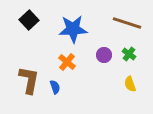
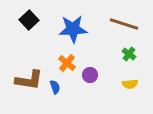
brown line: moved 3 px left, 1 px down
purple circle: moved 14 px left, 20 px down
orange cross: moved 1 px down
brown L-shape: rotated 88 degrees clockwise
yellow semicircle: rotated 77 degrees counterclockwise
